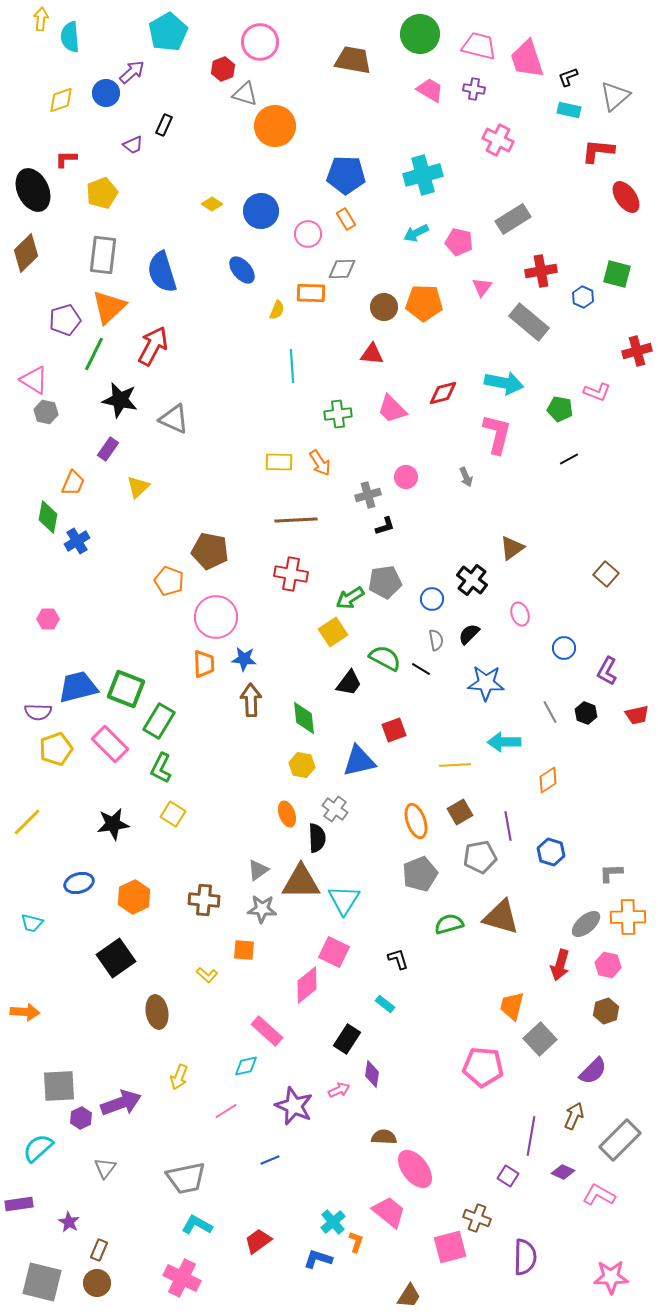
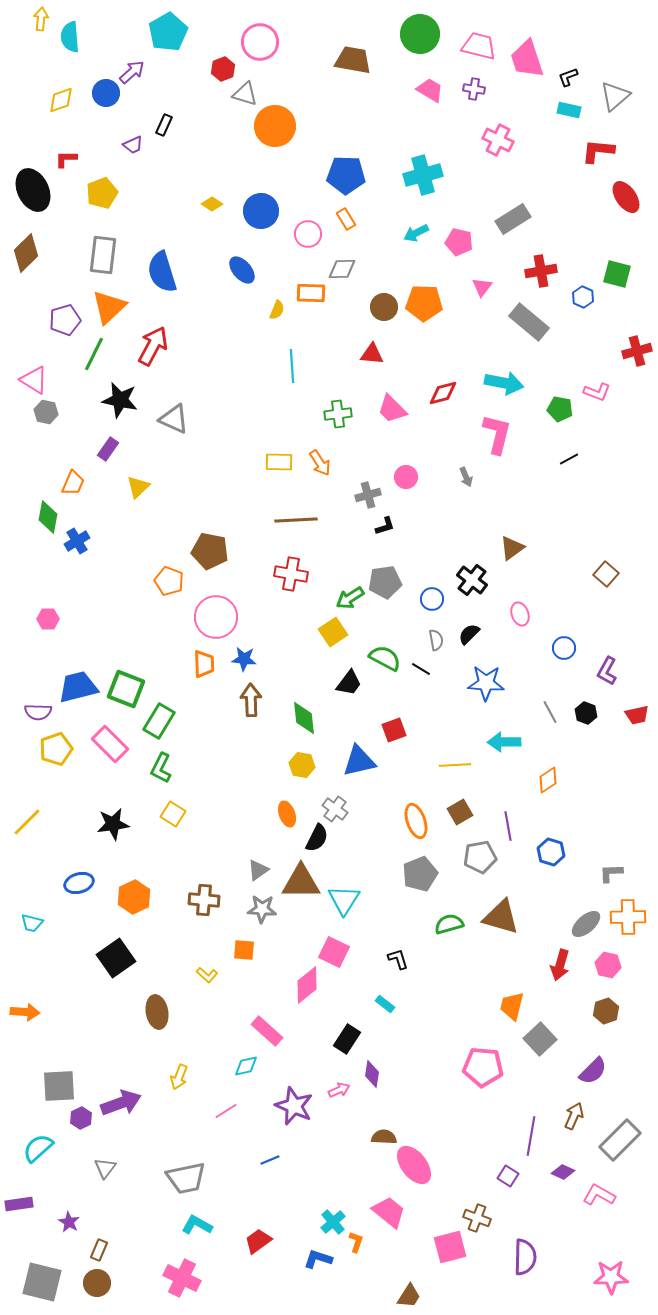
black semicircle at (317, 838): rotated 28 degrees clockwise
pink ellipse at (415, 1169): moved 1 px left, 4 px up
